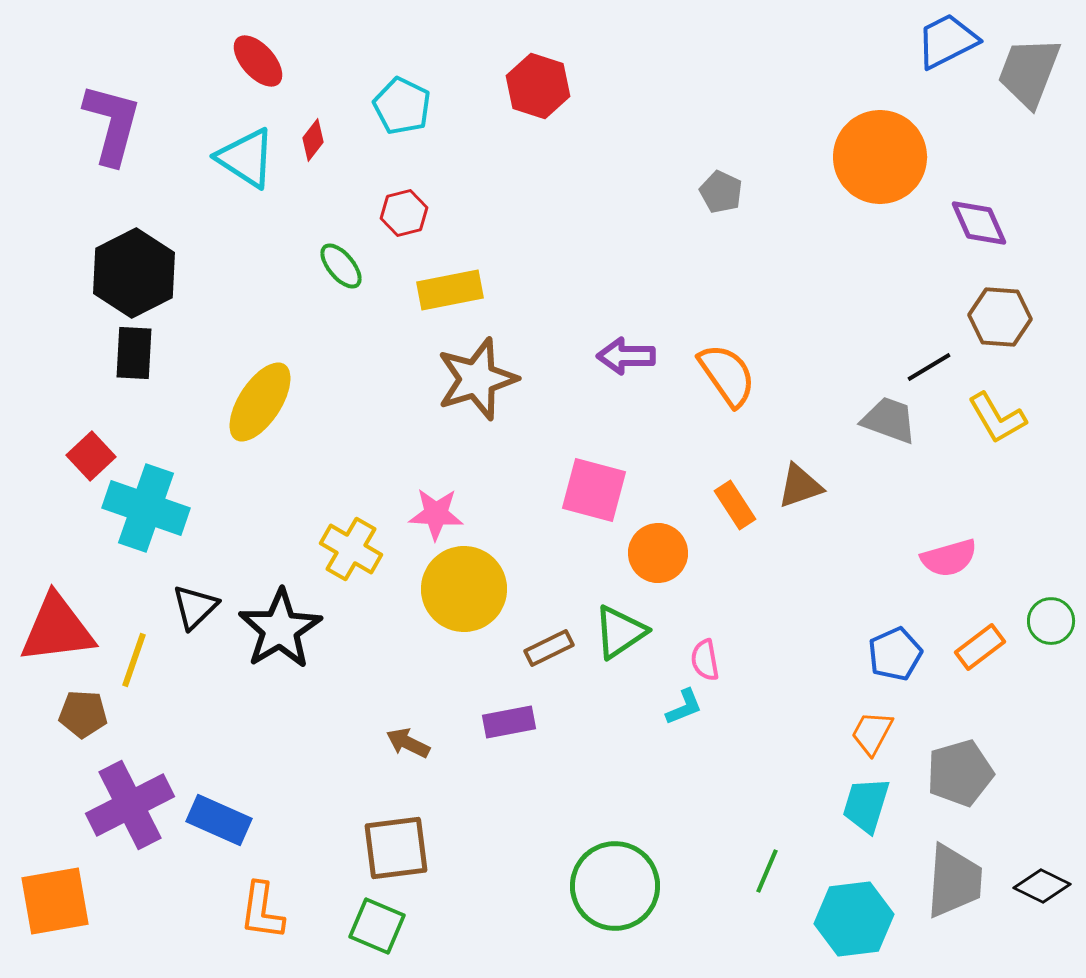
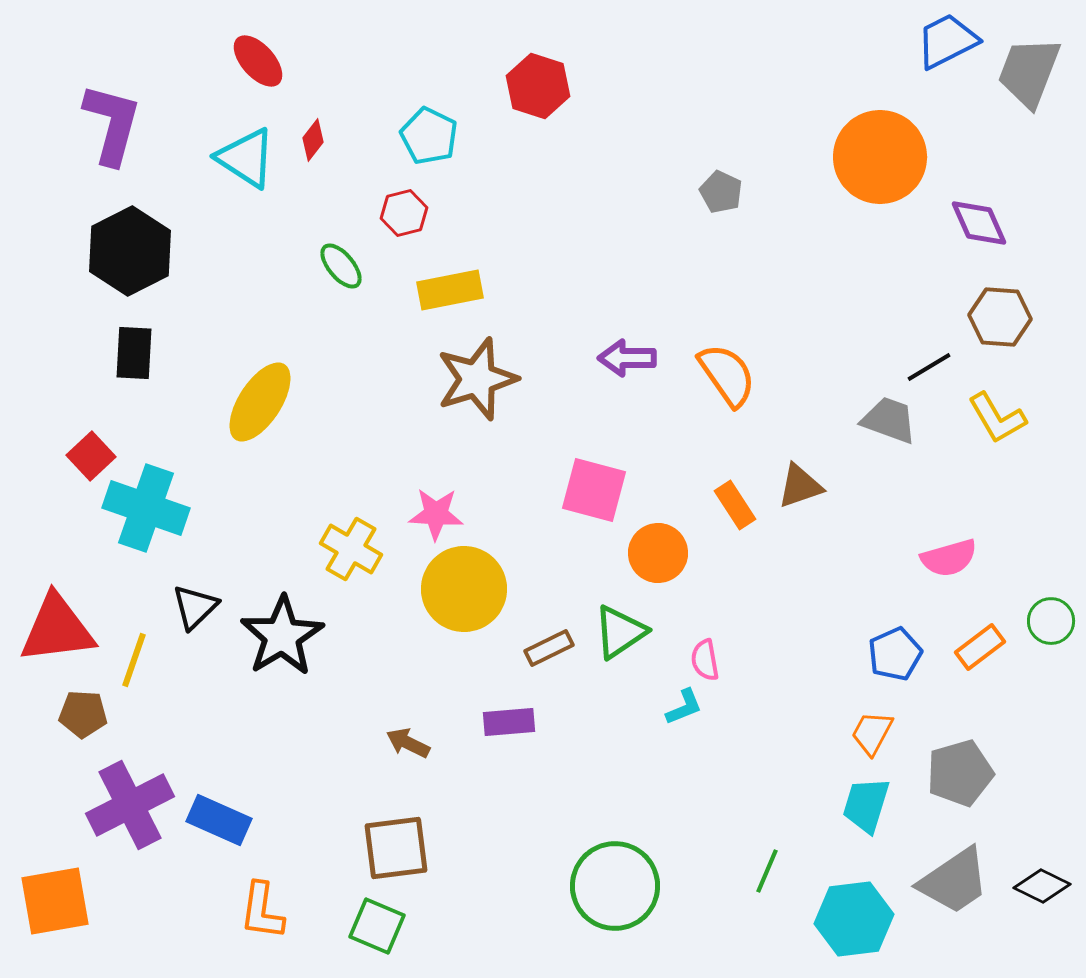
cyan pentagon at (402, 106): moved 27 px right, 30 px down
black hexagon at (134, 273): moved 4 px left, 22 px up
purple arrow at (626, 356): moved 1 px right, 2 px down
black star at (280, 629): moved 2 px right, 7 px down
purple rectangle at (509, 722): rotated 6 degrees clockwise
gray trapezoid at (954, 881): rotated 52 degrees clockwise
